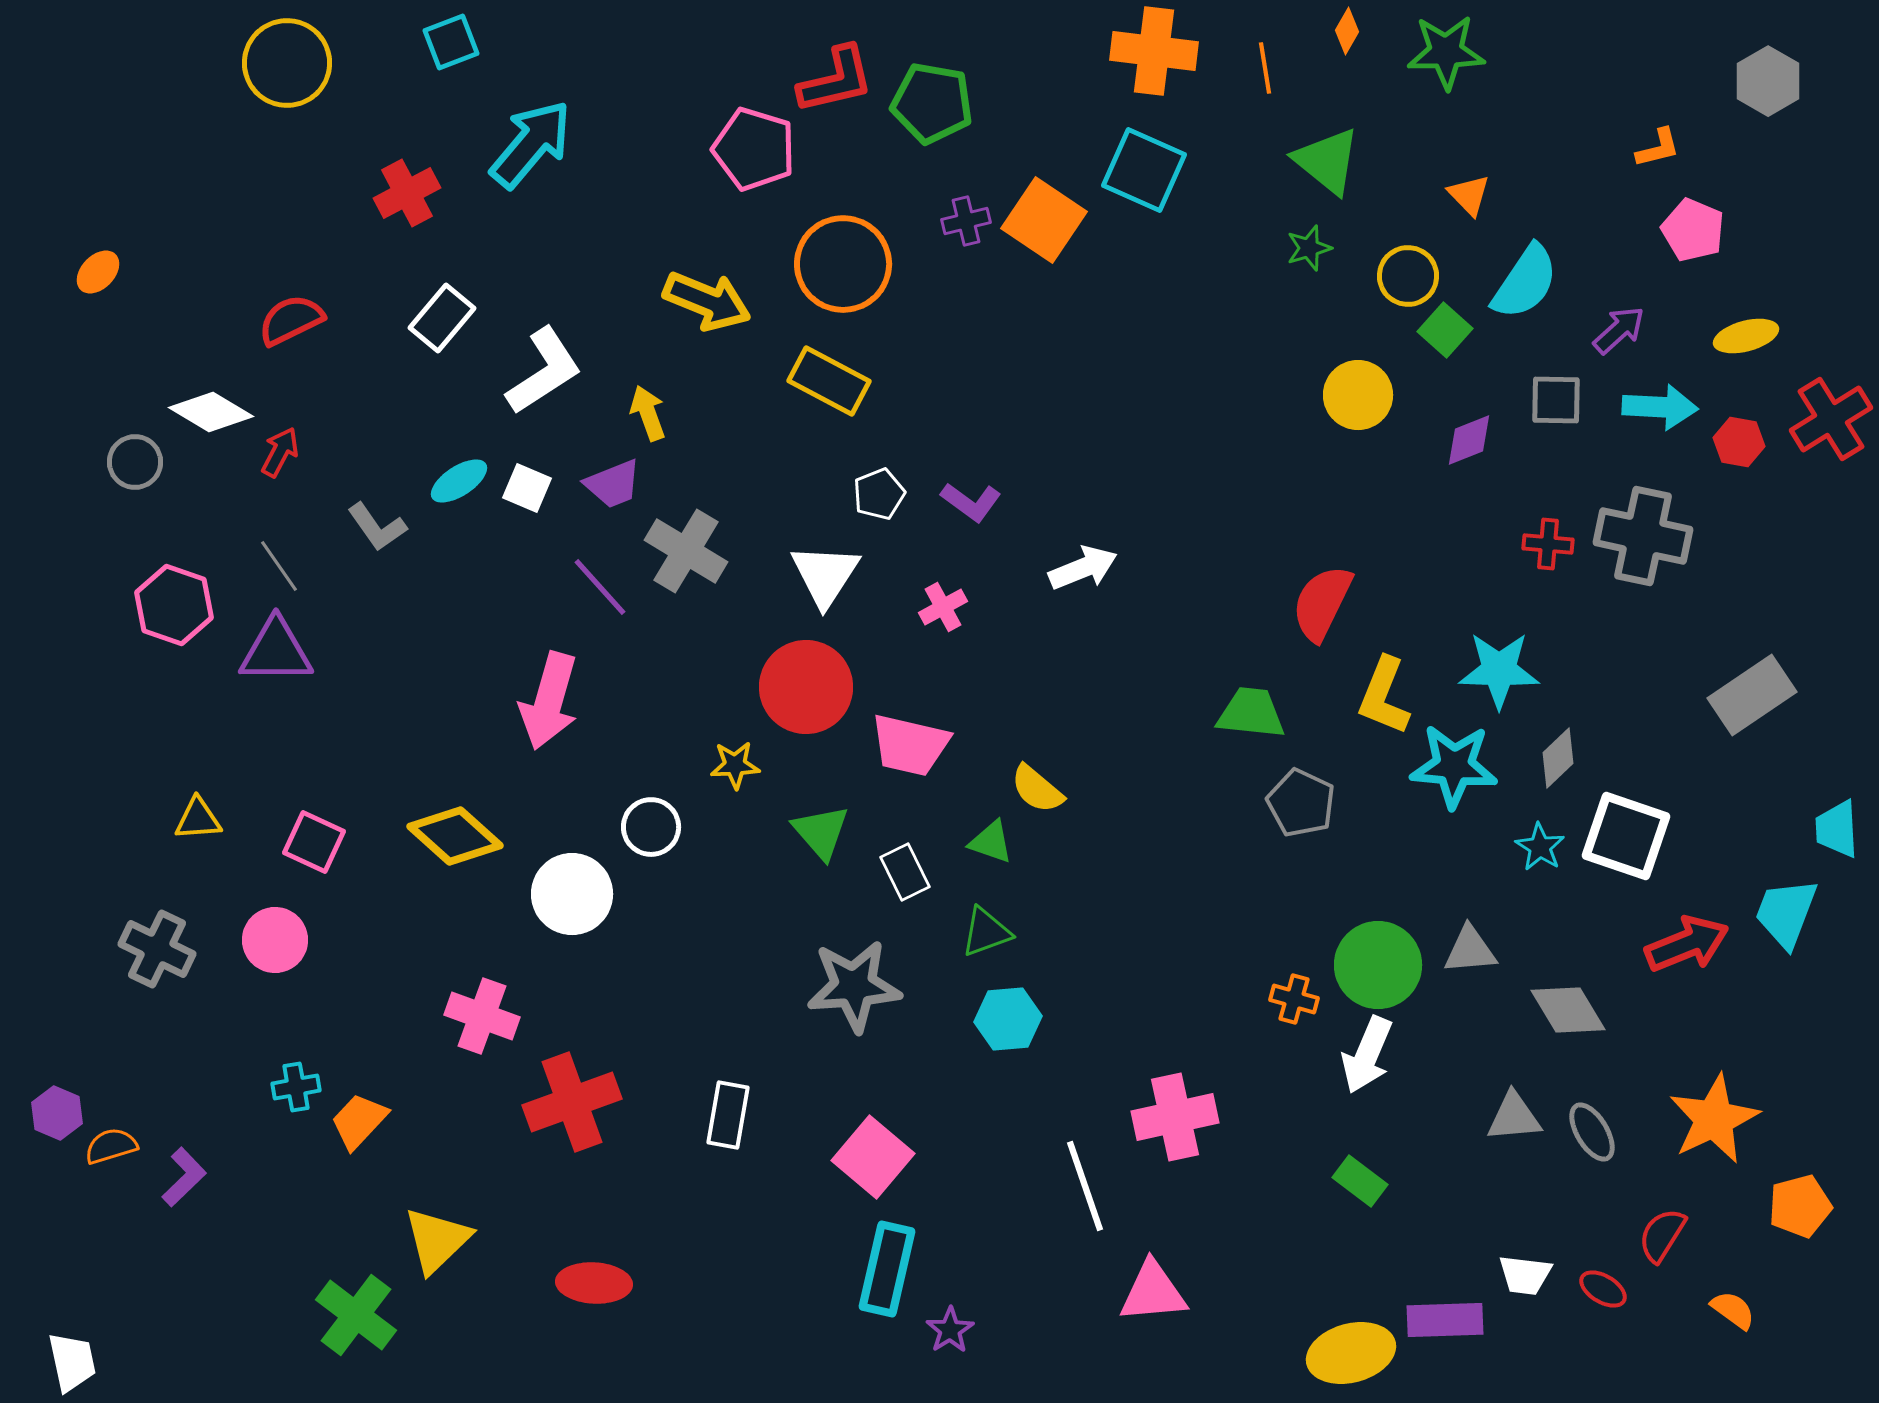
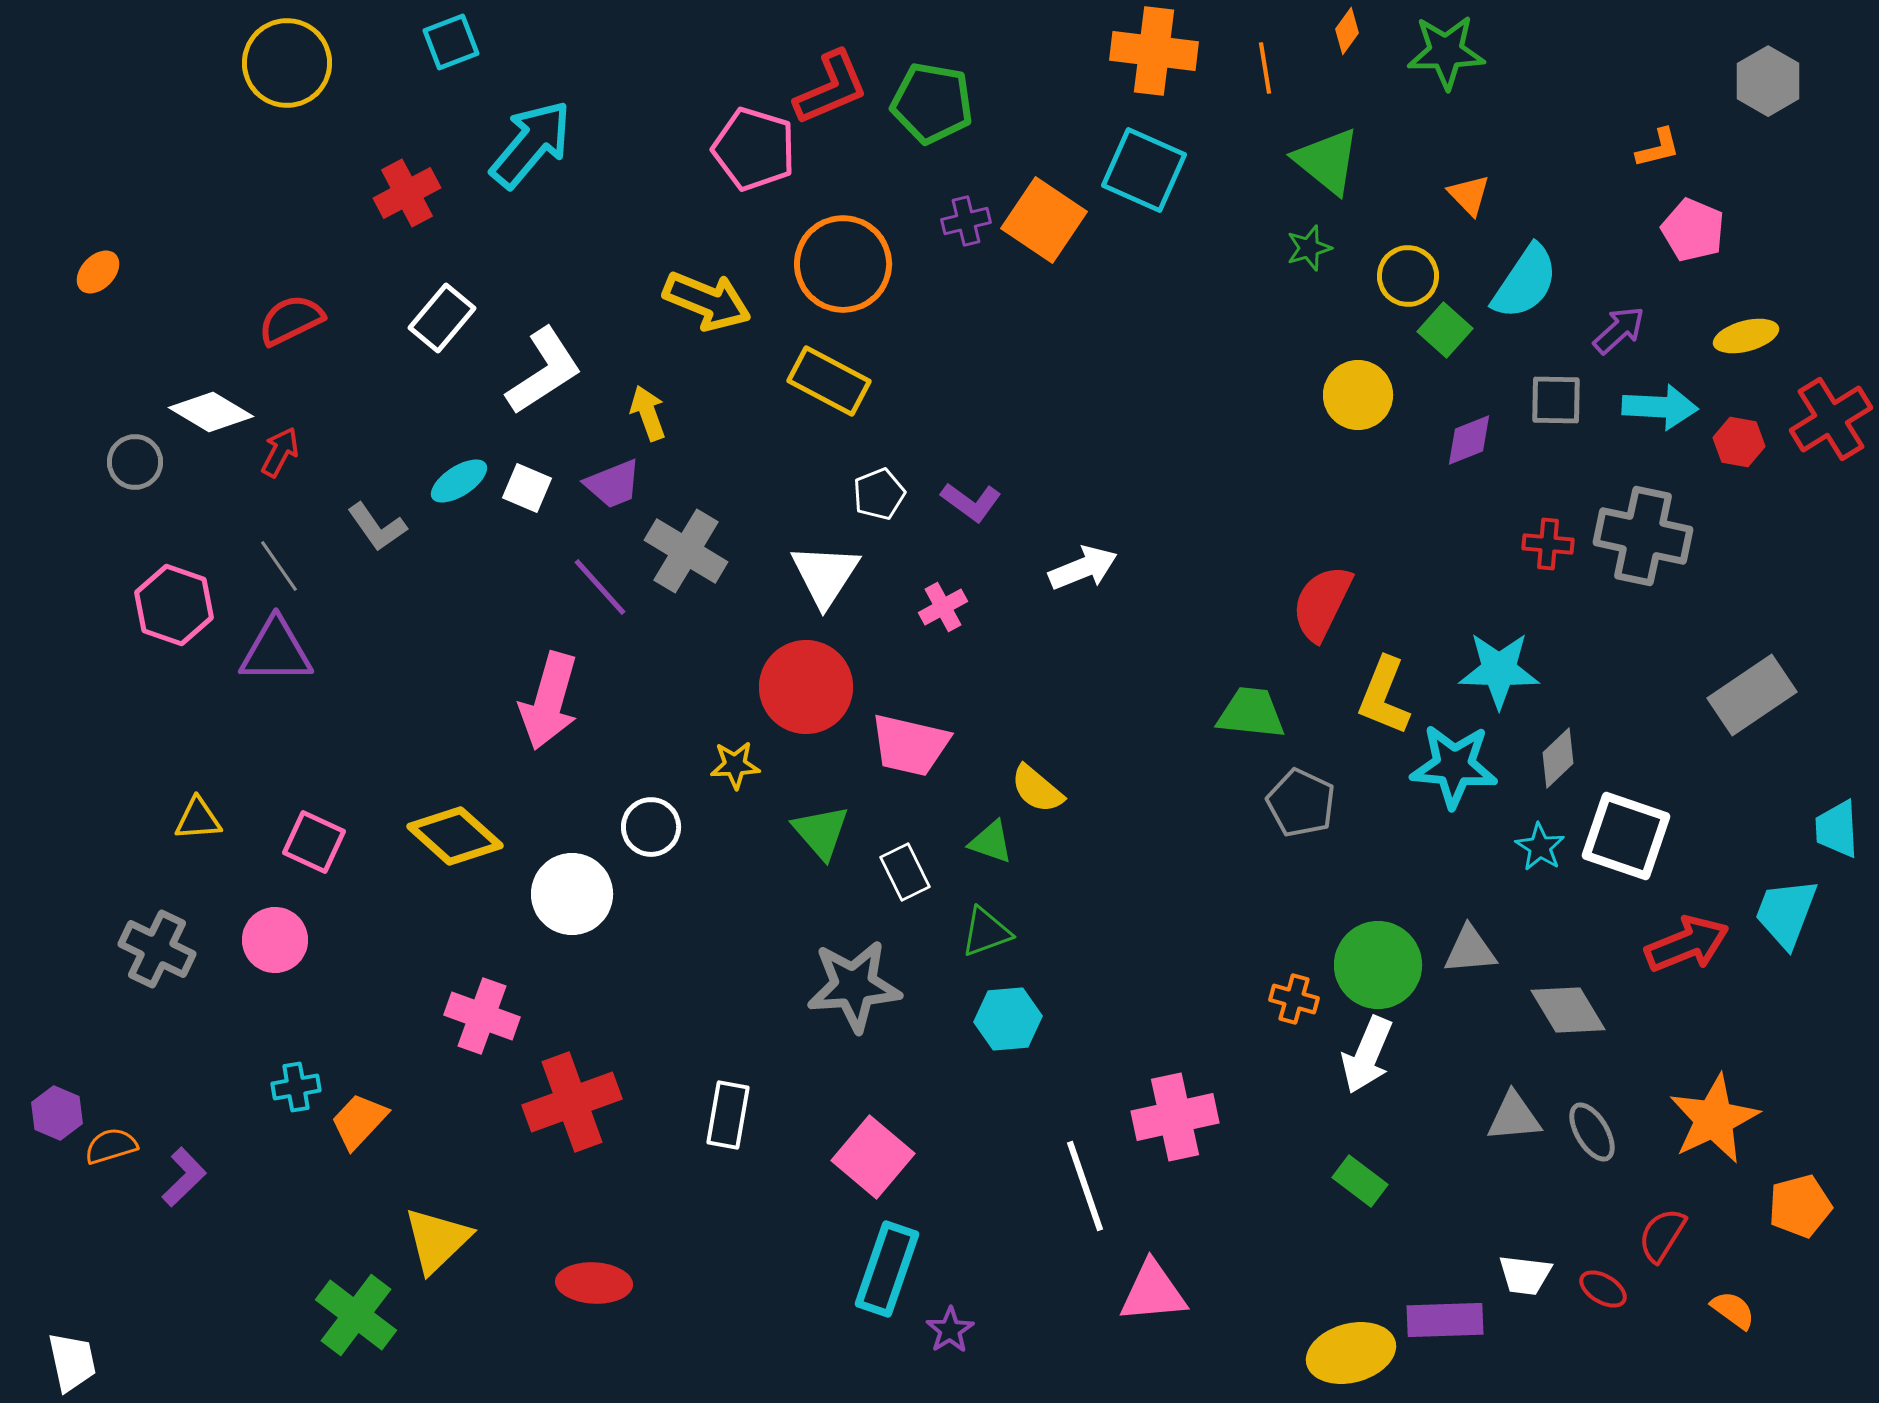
orange diamond at (1347, 31): rotated 6 degrees clockwise
red L-shape at (836, 80): moved 5 px left, 8 px down; rotated 10 degrees counterclockwise
cyan rectangle at (887, 1269): rotated 6 degrees clockwise
